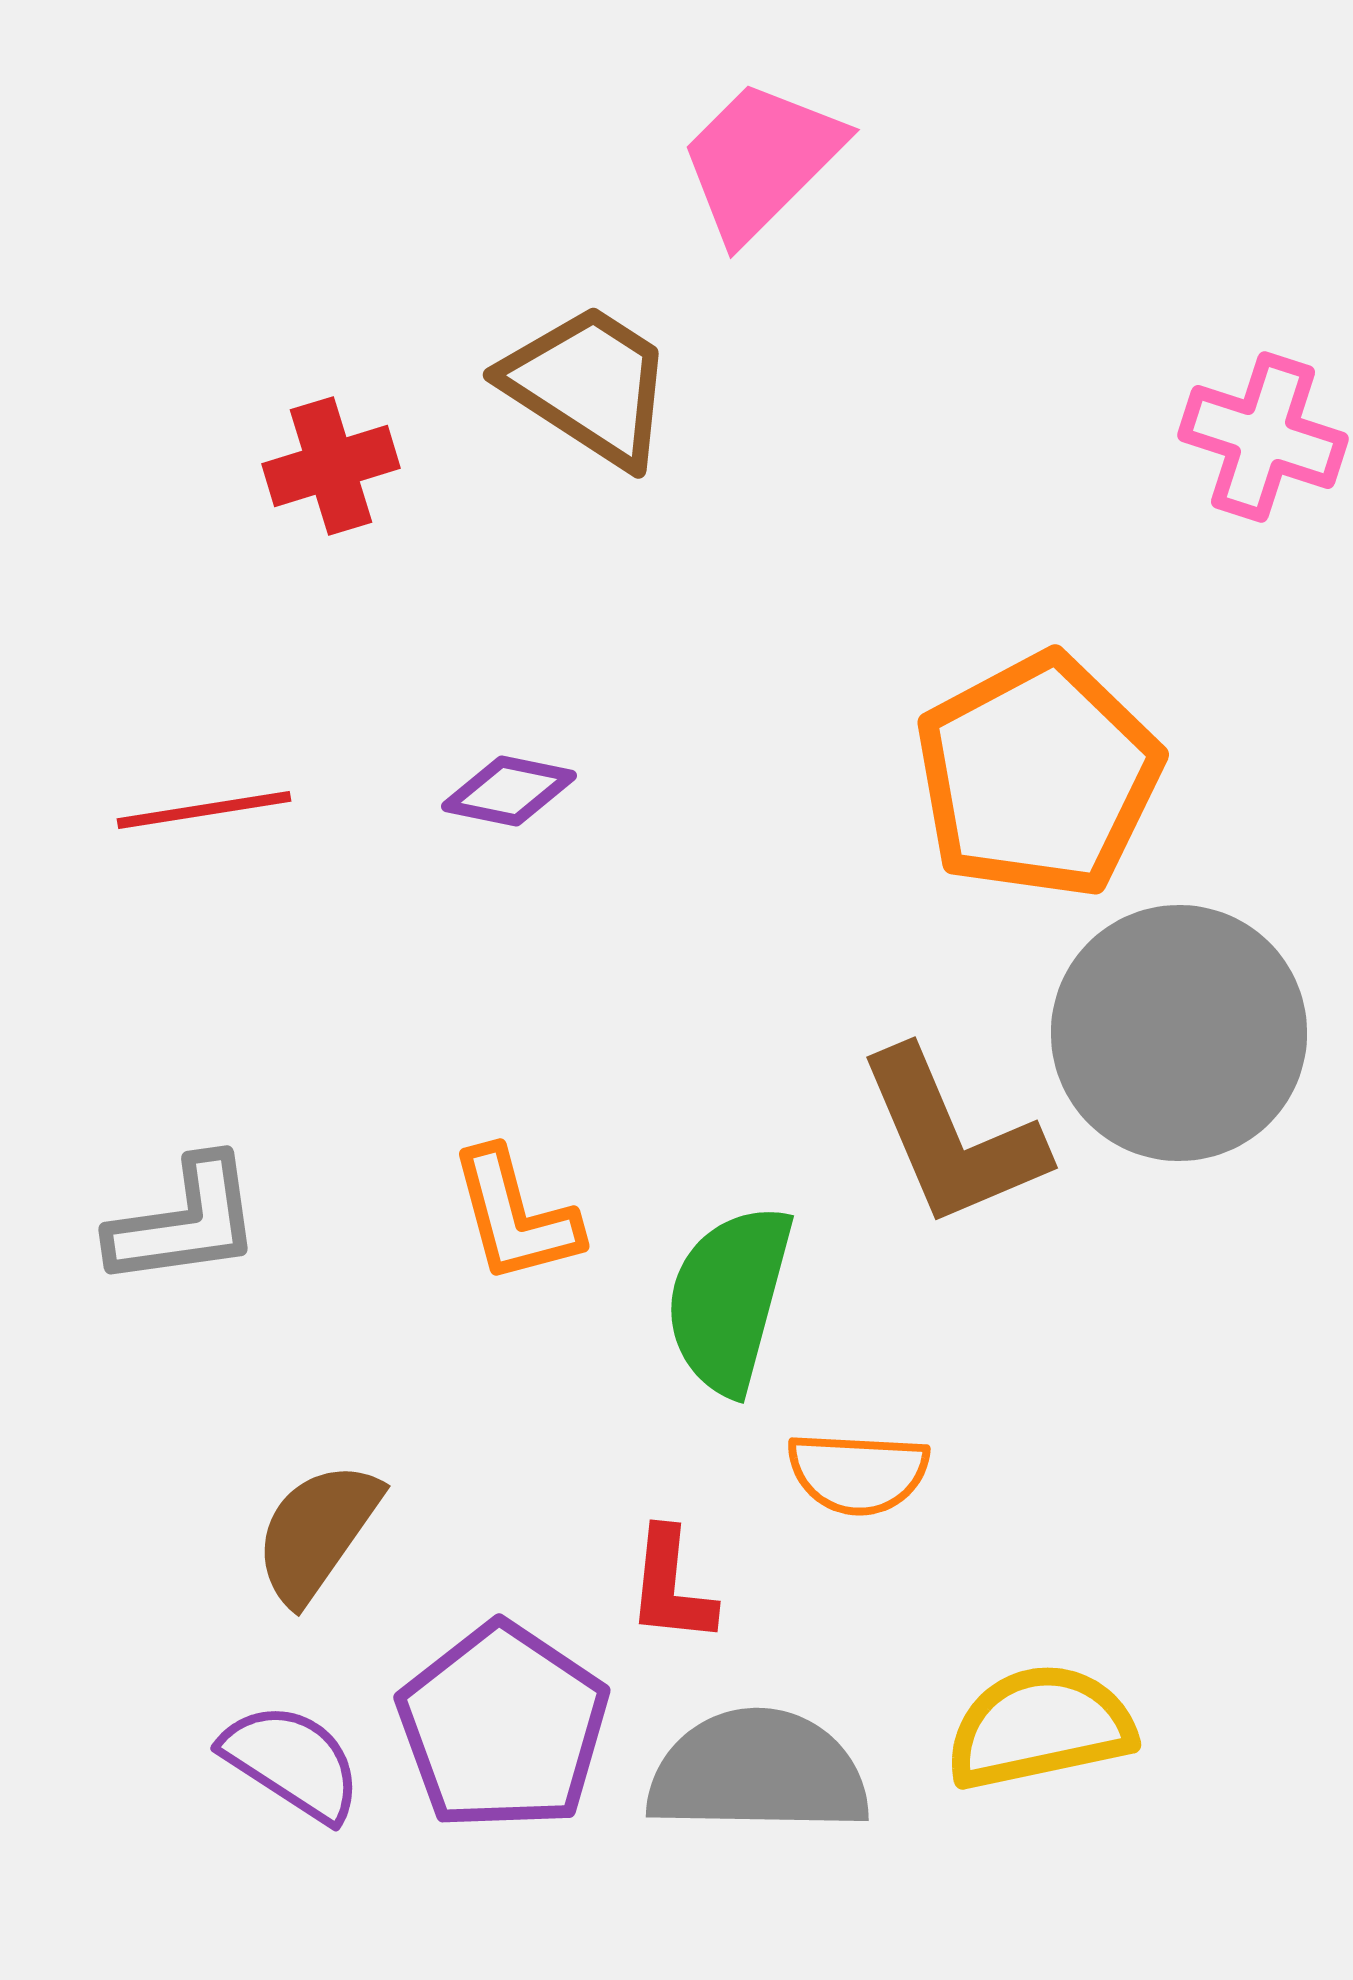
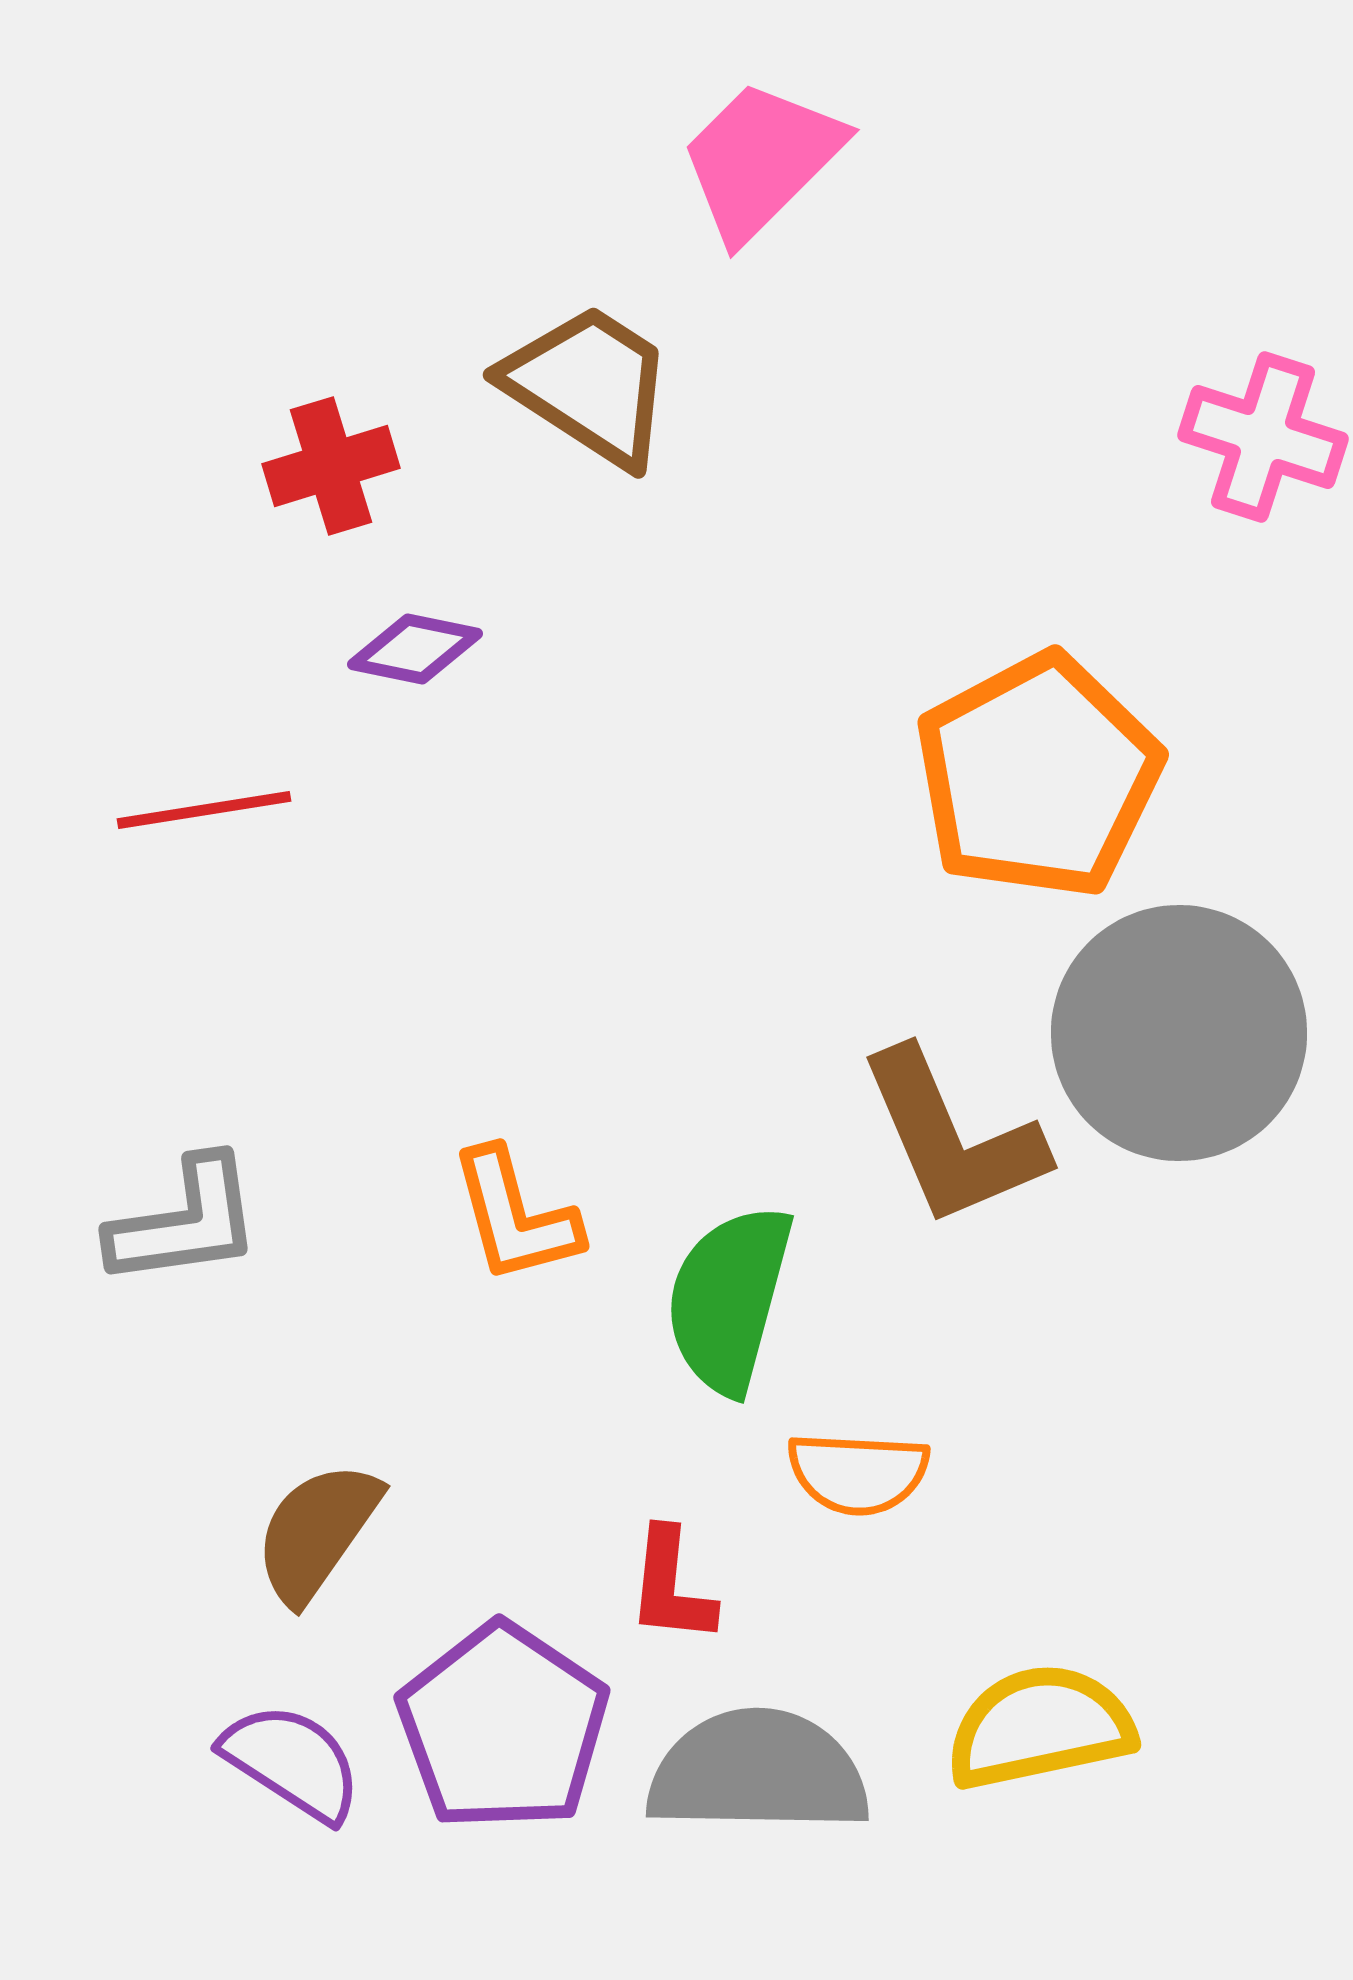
purple diamond: moved 94 px left, 142 px up
